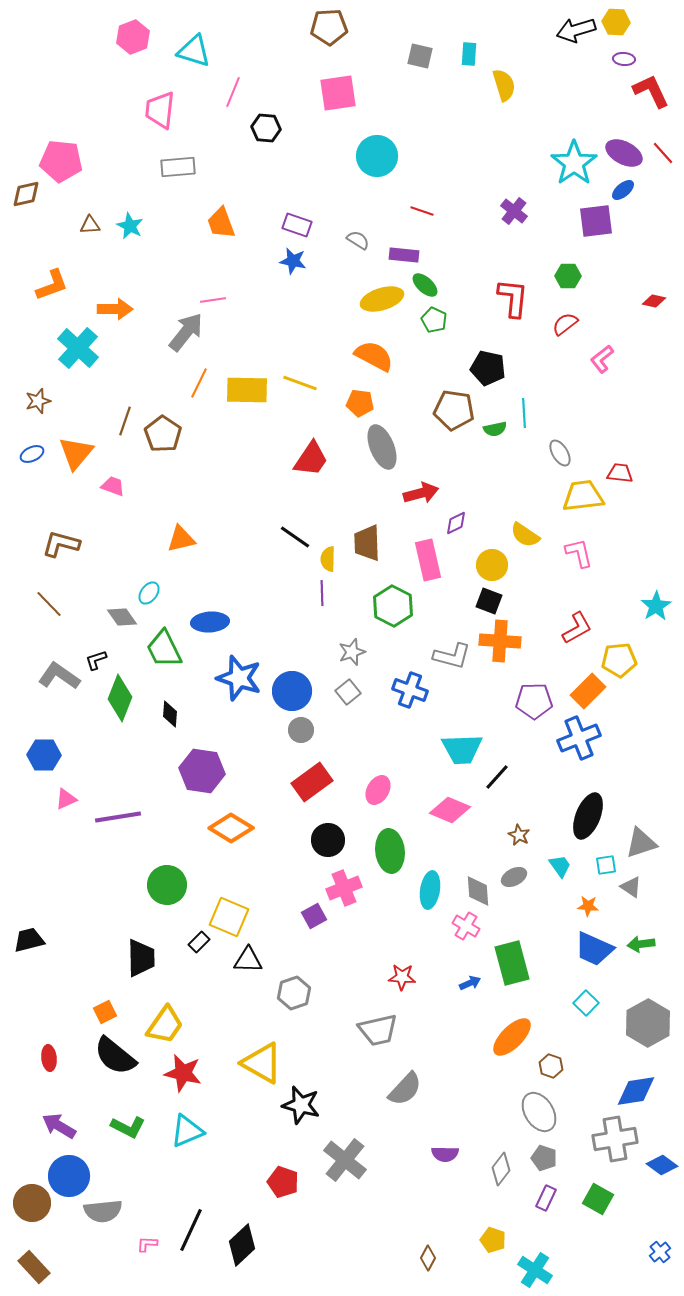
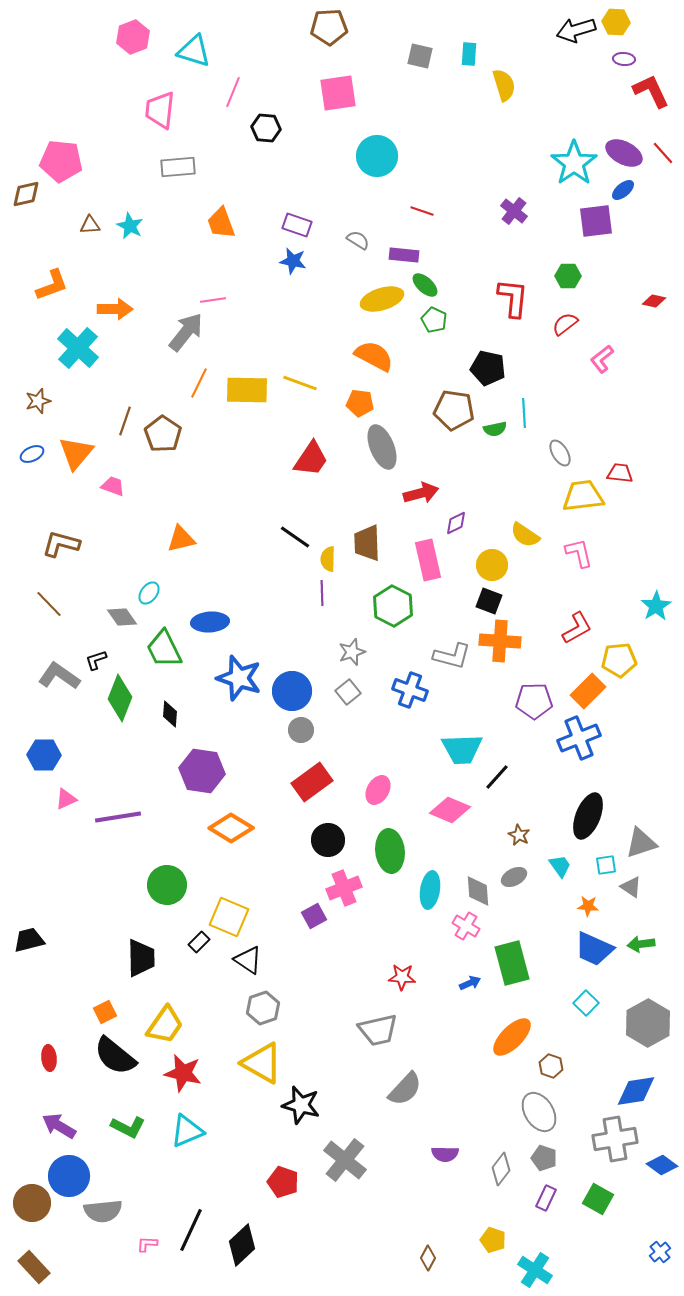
black triangle at (248, 960): rotated 32 degrees clockwise
gray hexagon at (294, 993): moved 31 px left, 15 px down
